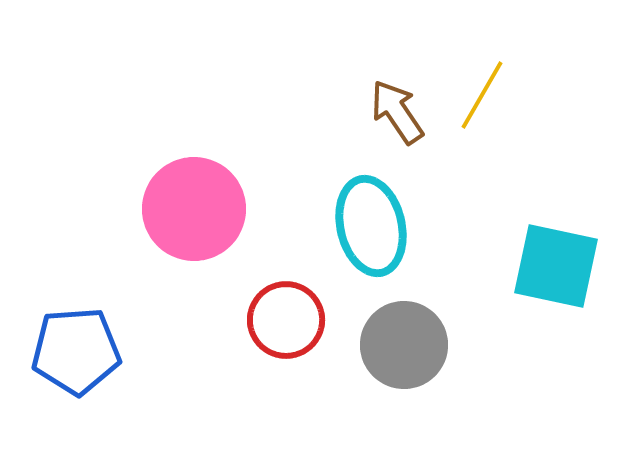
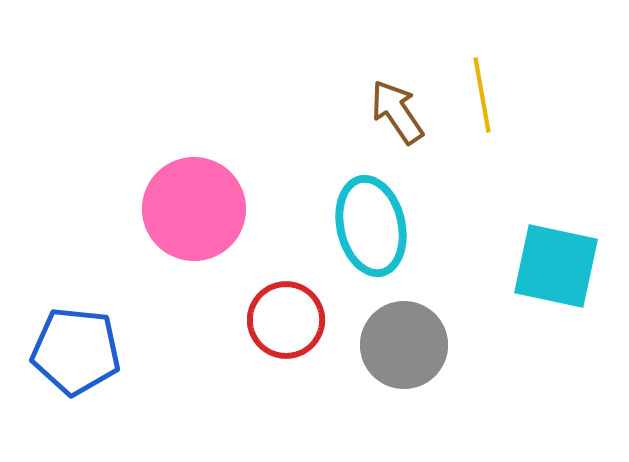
yellow line: rotated 40 degrees counterclockwise
blue pentagon: rotated 10 degrees clockwise
